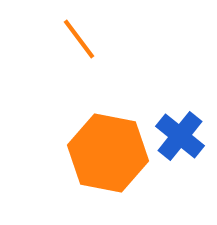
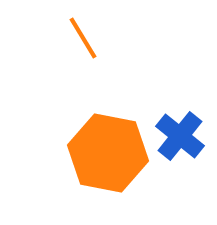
orange line: moved 4 px right, 1 px up; rotated 6 degrees clockwise
